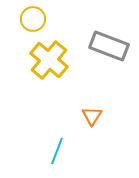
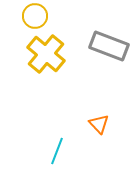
yellow circle: moved 2 px right, 3 px up
yellow cross: moved 3 px left, 6 px up
orange triangle: moved 7 px right, 8 px down; rotated 15 degrees counterclockwise
